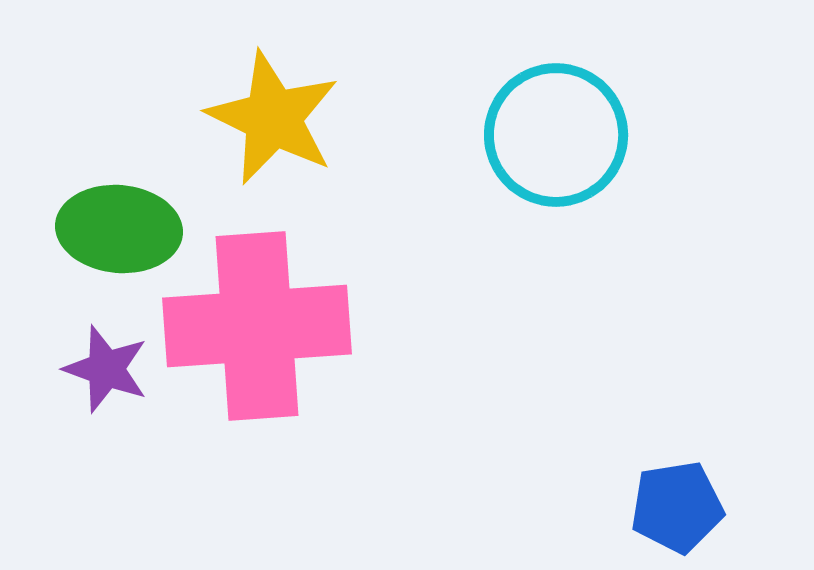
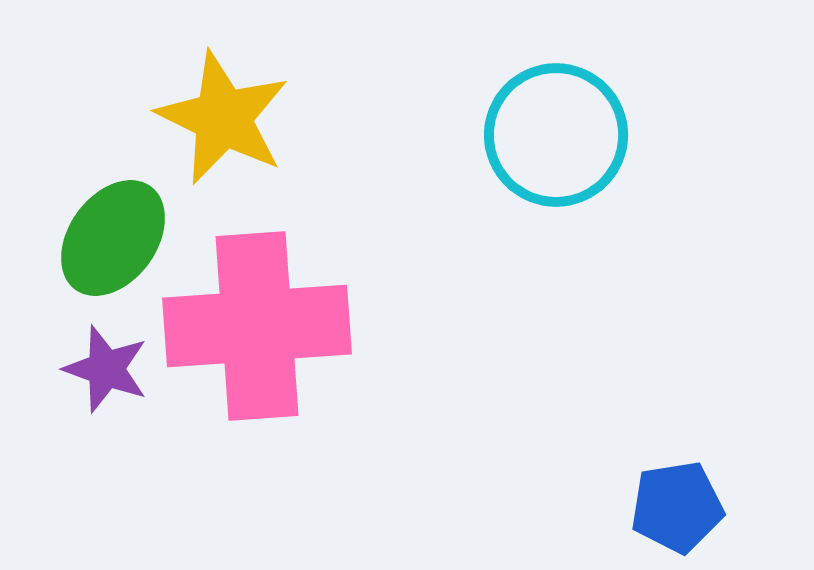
yellow star: moved 50 px left
green ellipse: moved 6 px left, 9 px down; rotated 59 degrees counterclockwise
